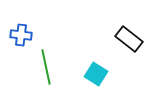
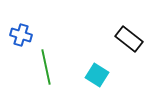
blue cross: rotated 10 degrees clockwise
cyan square: moved 1 px right, 1 px down
